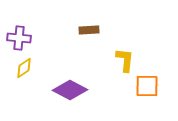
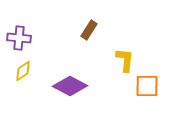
brown rectangle: rotated 54 degrees counterclockwise
yellow diamond: moved 1 px left, 3 px down
purple diamond: moved 4 px up
